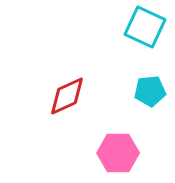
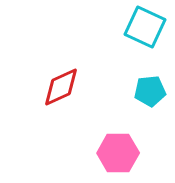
red diamond: moved 6 px left, 9 px up
